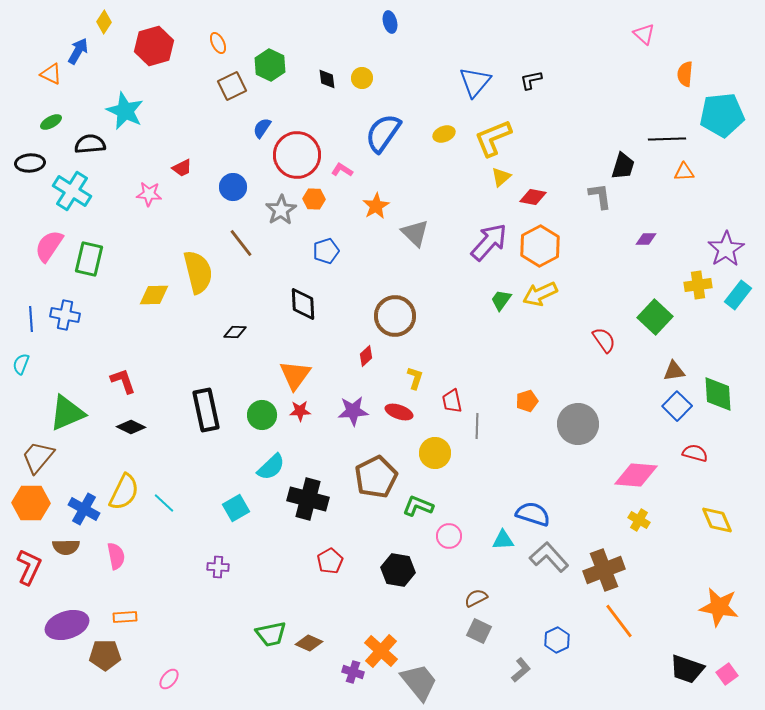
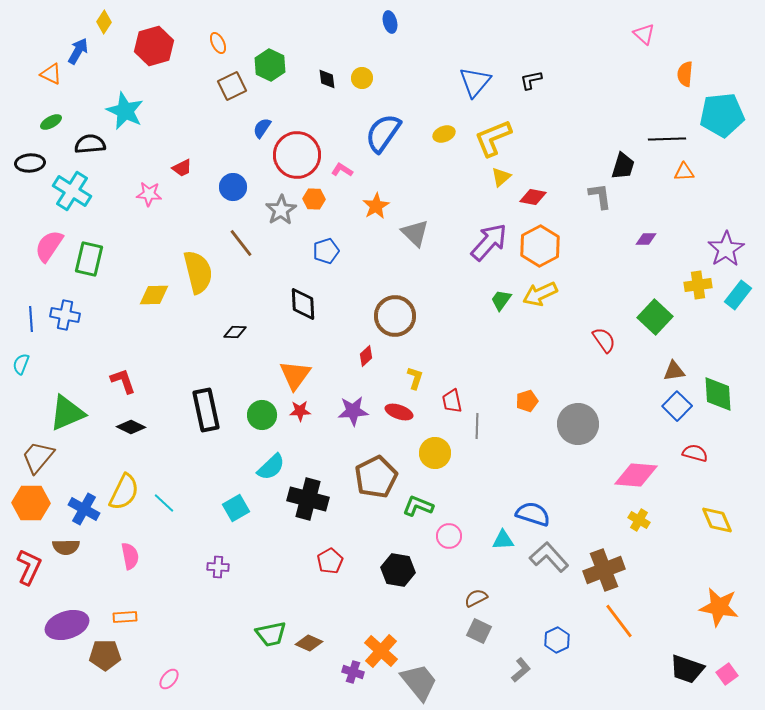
pink semicircle at (116, 556): moved 14 px right
